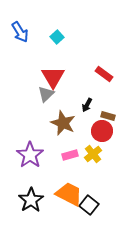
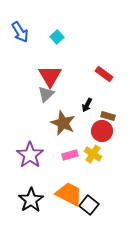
red triangle: moved 3 px left, 1 px up
yellow cross: rotated 18 degrees counterclockwise
